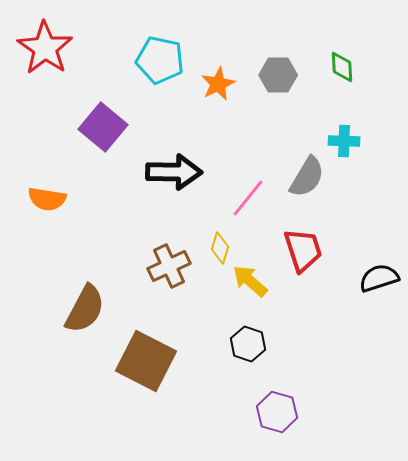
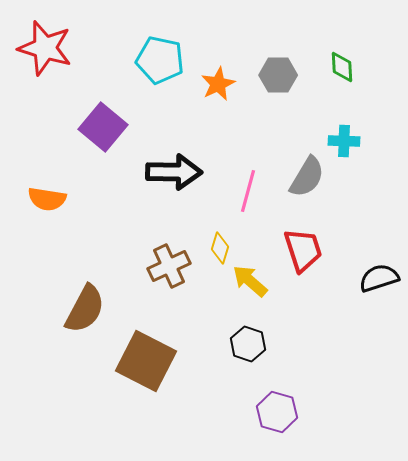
red star: rotated 18 degrees counterclockwise
pink line: moved 7 px up; rotated 24 degrees counterclockwise
